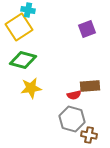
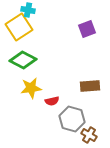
green diamond: rotated 12 degrees clockwise
red semicircle: moved 22 px left, 6 px down
brown cross: rotated 21 degrees clockwise
